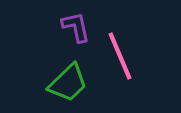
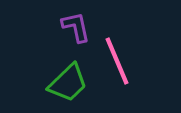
pink line: moved 3 px left, 5 px down
